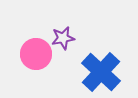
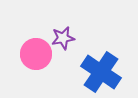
blue cross: rotated 9 degrees counterclockwise
